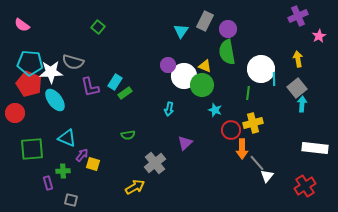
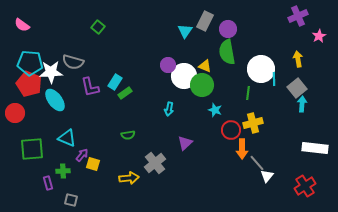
cyan triangle at (181, 31): moved 4 px right
yellow arrow at (135, 187): moved 6 px left, 9 px up; rotated 24 degrees clockwise
